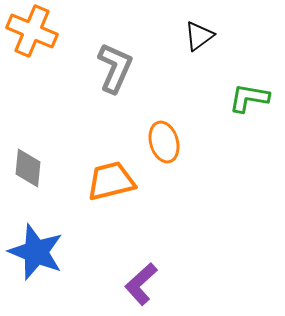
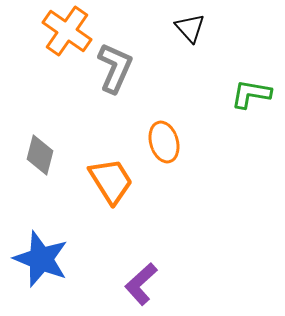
orange cross: moved 35 px right; rotated 12 degrees clockwise
black triangle: moved 9 px left, 8 px up; rotated 36 degrees counterclockwise
green L-shape: moved 2 px right, 4 px up
gray diamond: moved 12 px right, 13 px up; rotated 9 degrees clockwise
orange trapezoid: rotated 72 degrees clockwise
blue star: moved 5 px right, 7 px down
